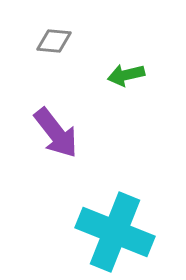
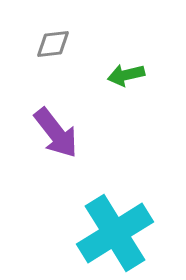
gray diamond: moved 1 px left, 3 px down; rotated 12 degrees counterclockwise
cyan cross: moved 1 px down; rotated 36 degrees clockwise
